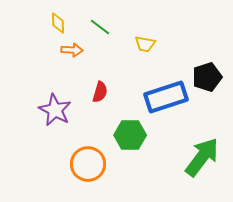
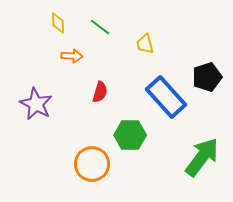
yellow trapezoid: rotated 65 degrees clockwise
orange arrow: moved 6 px down
blue rectangle: rotated 66 degrees clockwise
purple star: moved 19 px left, 6 px up
orange circle: moved 4 px right
